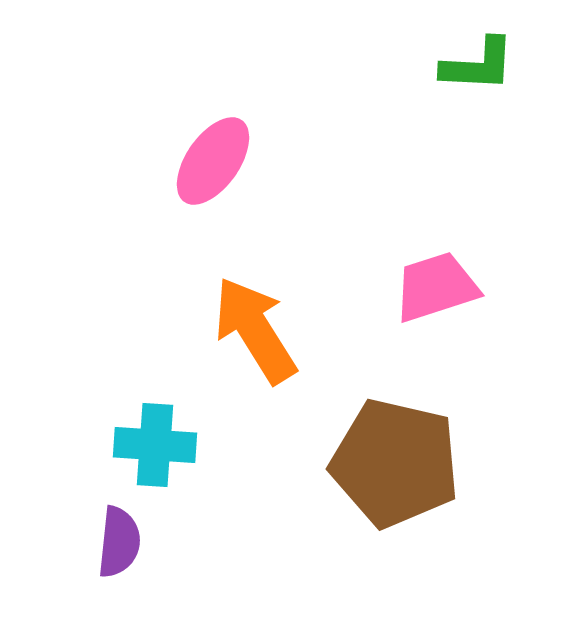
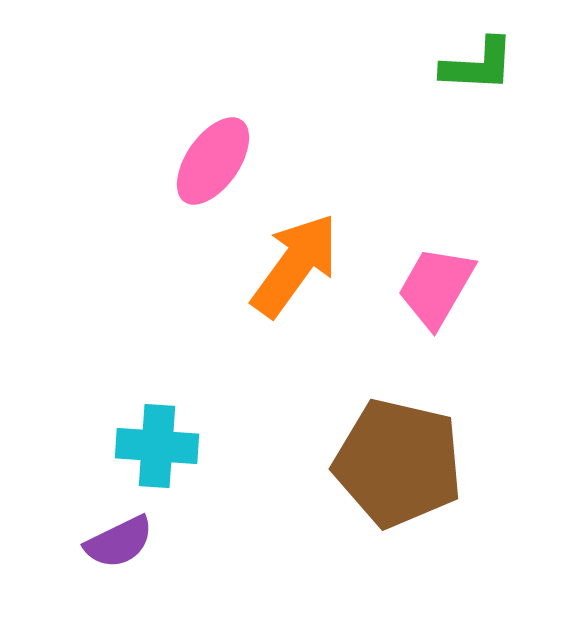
pink trapezoid: rotated 42 degrees counterclockwise
orange arrow: moved 40 px right, 65 px up; rotated 68 degrees clockwise
cyan cross: moved 2 px right, 1 px down
brown pentagon: moved 3 px right
purple semicircle: rotated 58 degrees clockwise
